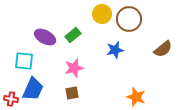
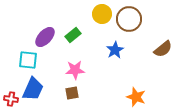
purple ellipse: rotated 75 degrees counterclockwise
blue star: rotated 18 degrees counterclockwise
cyan square: moved 4 px right, 1 px up
pink star: moved 1 px right, 2 px down; rotated 12 degrees clockwise
